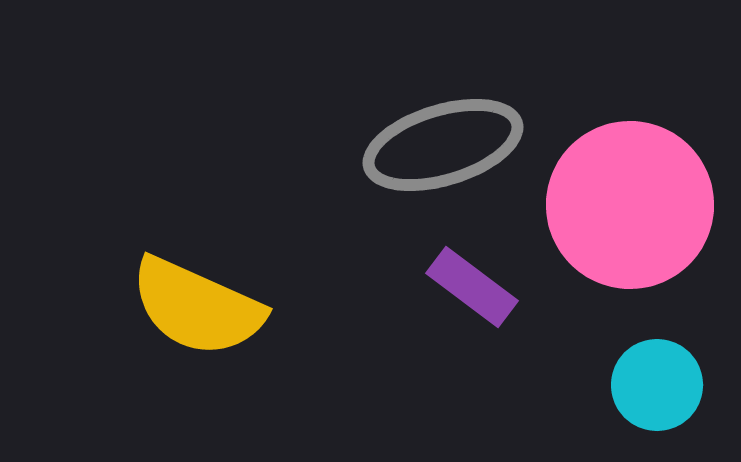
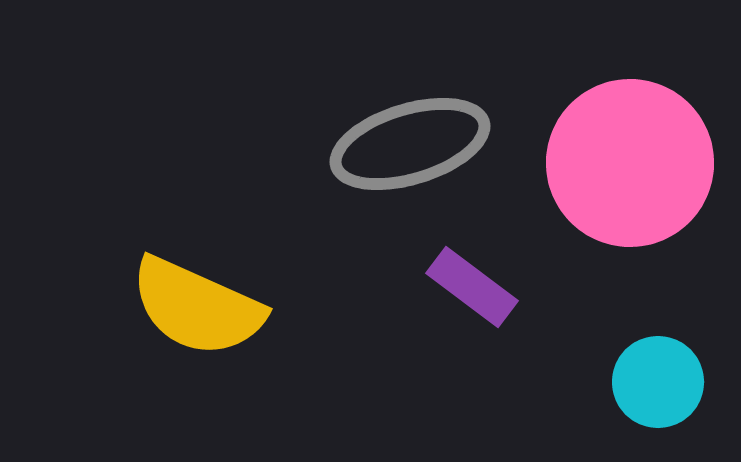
gray ellipse: moved 33 px left, 1 px up
pink circle: moved 42 px up
cyan circle: moved 1 px right, 3 px up
